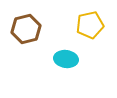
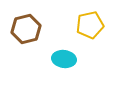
cyan ellipse: moved 2 px left
